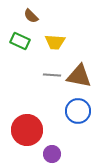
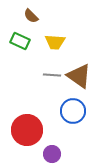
brown triangle: rotated 24 degrees clockwise
blue circle: moved 5 px left
